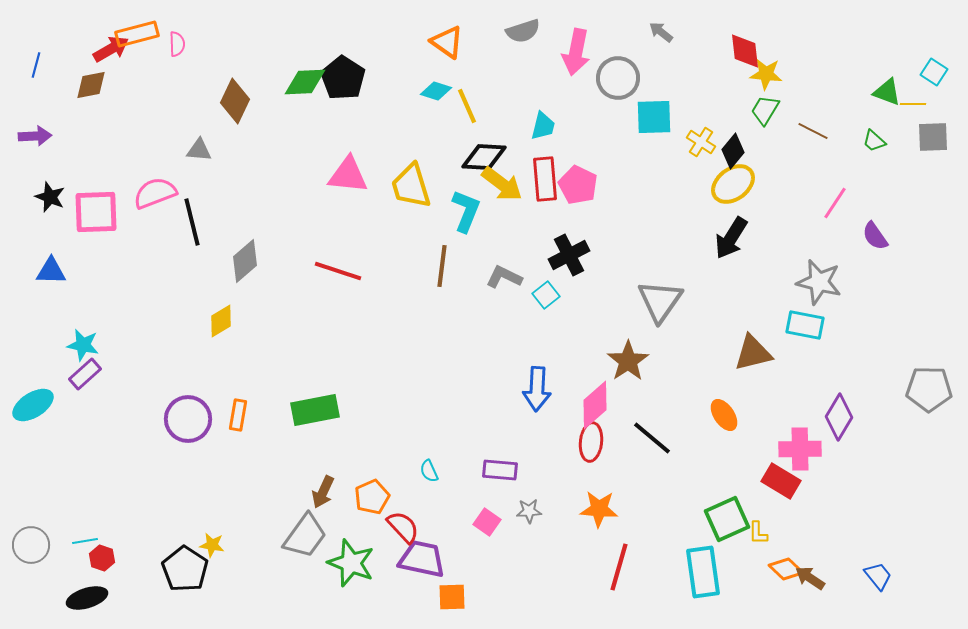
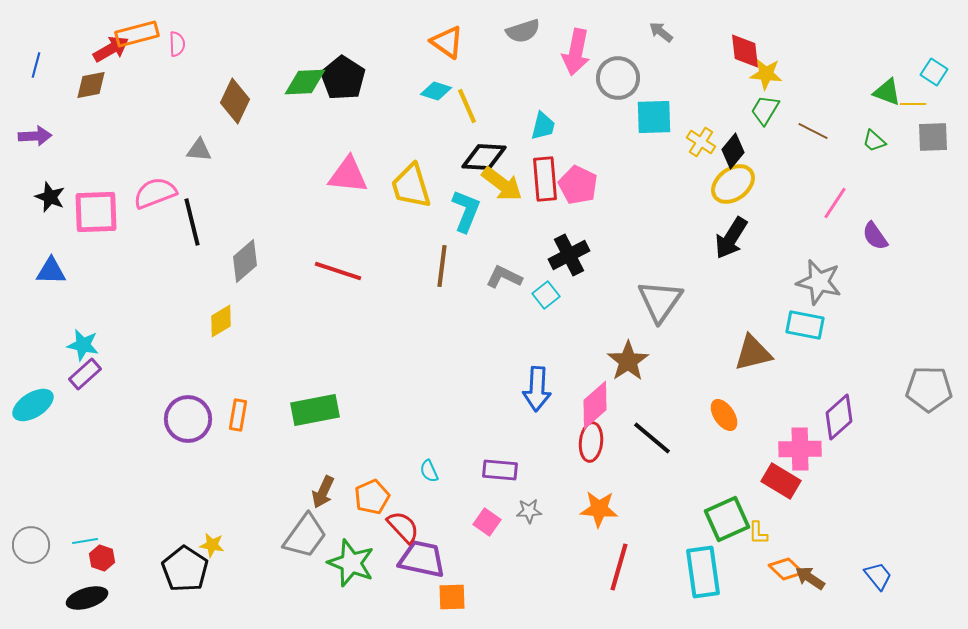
purple diamond at (839, 417): rotated 18 degrees clockwise
